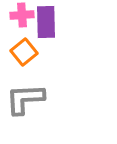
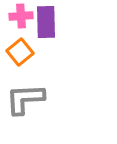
pink cross: moved 1 px left, 1 px down
orange square: moved 4 px left
